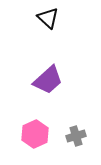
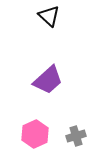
black triangle: moved 1 px right, 2 px up
